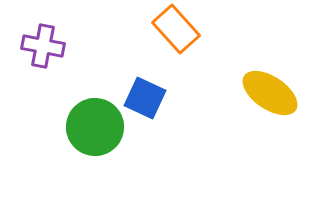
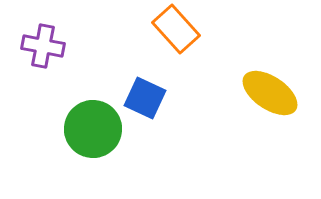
green circle: moved 2 px left, 2 px down
